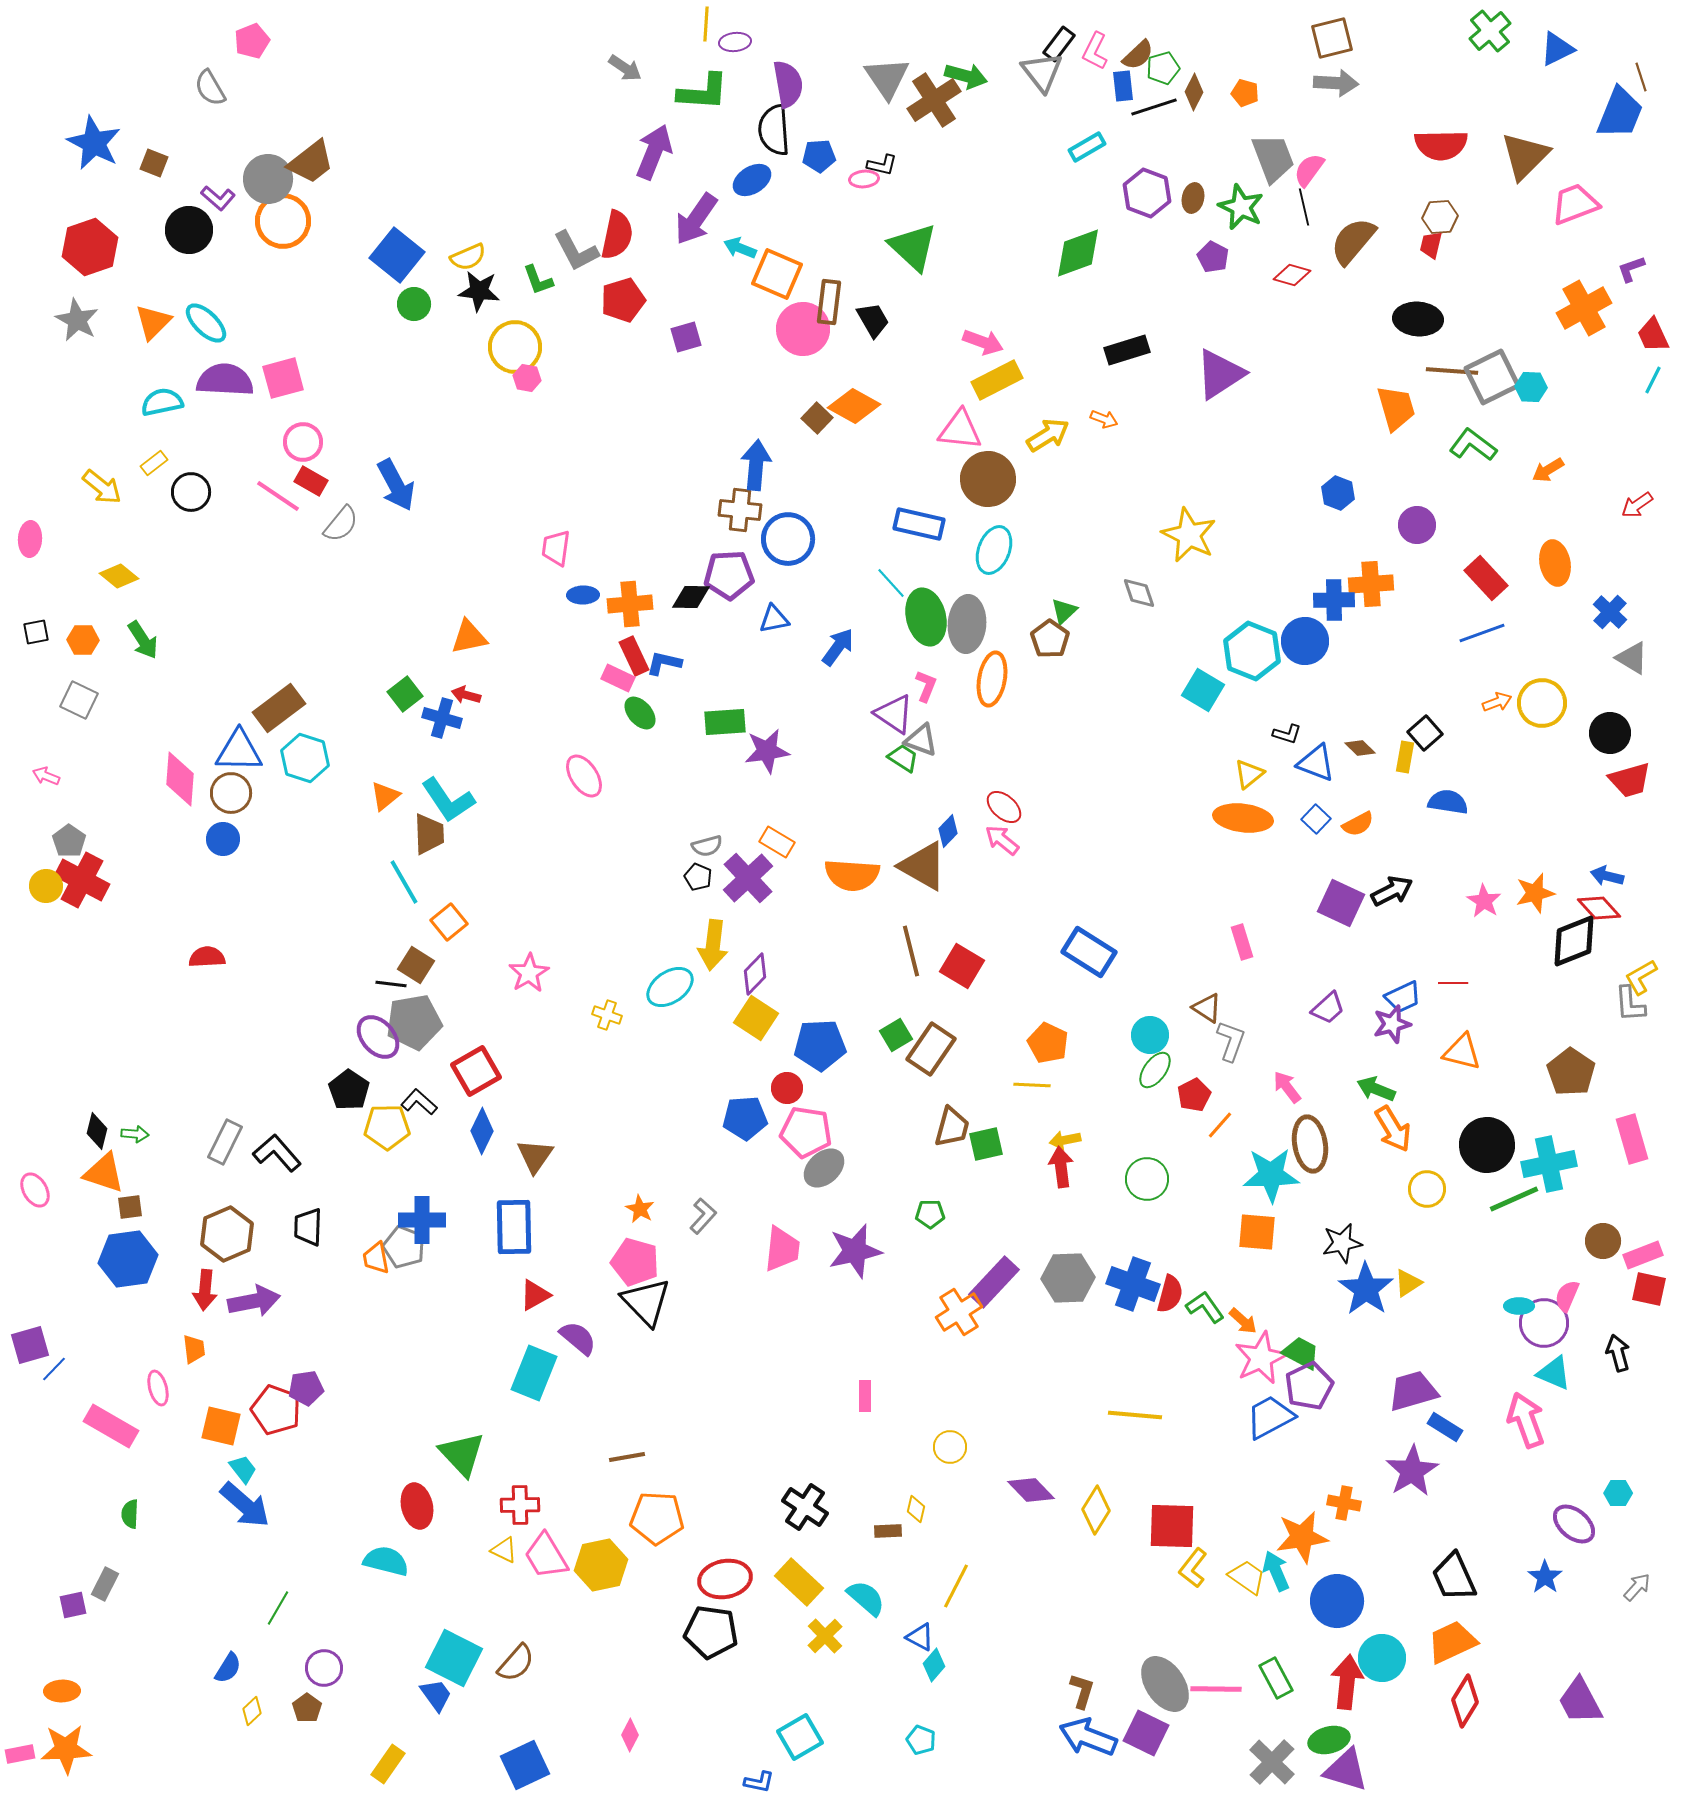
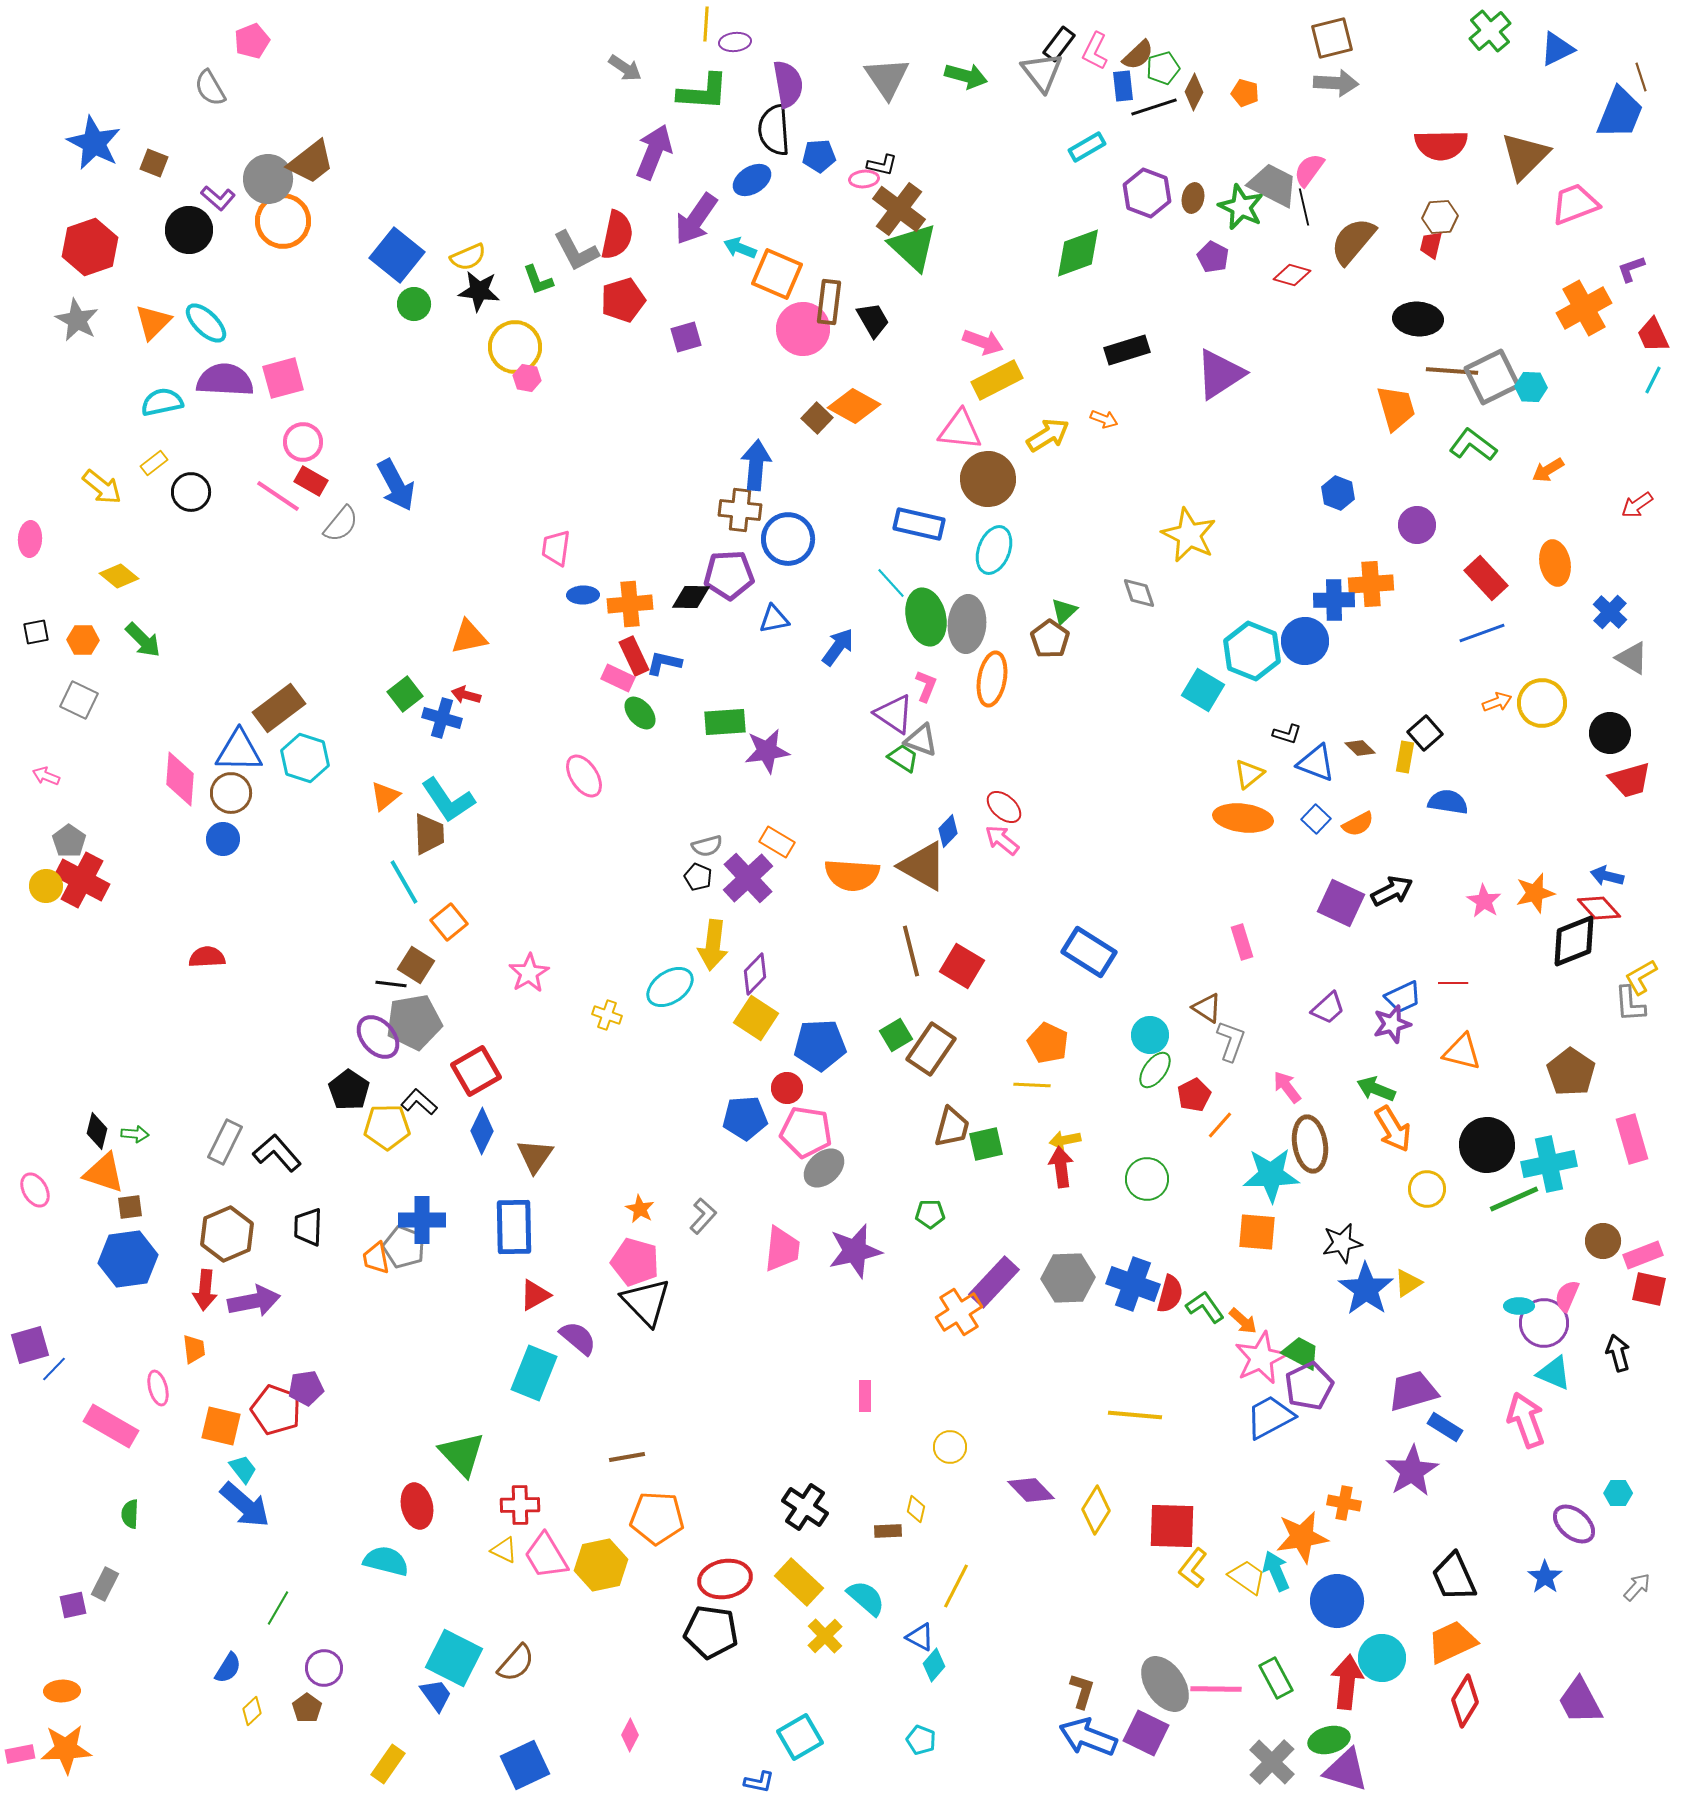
brown cross at (934, 100): moved 35 px left, 109 px down; rotated 20 degrees counterclockwise
gray trapezoid at (1273, 158): moved 27 px down; rotated 42 degrees counterclockwise
green arrow at (143, 640): rotated 12 degrees counterclockwise
